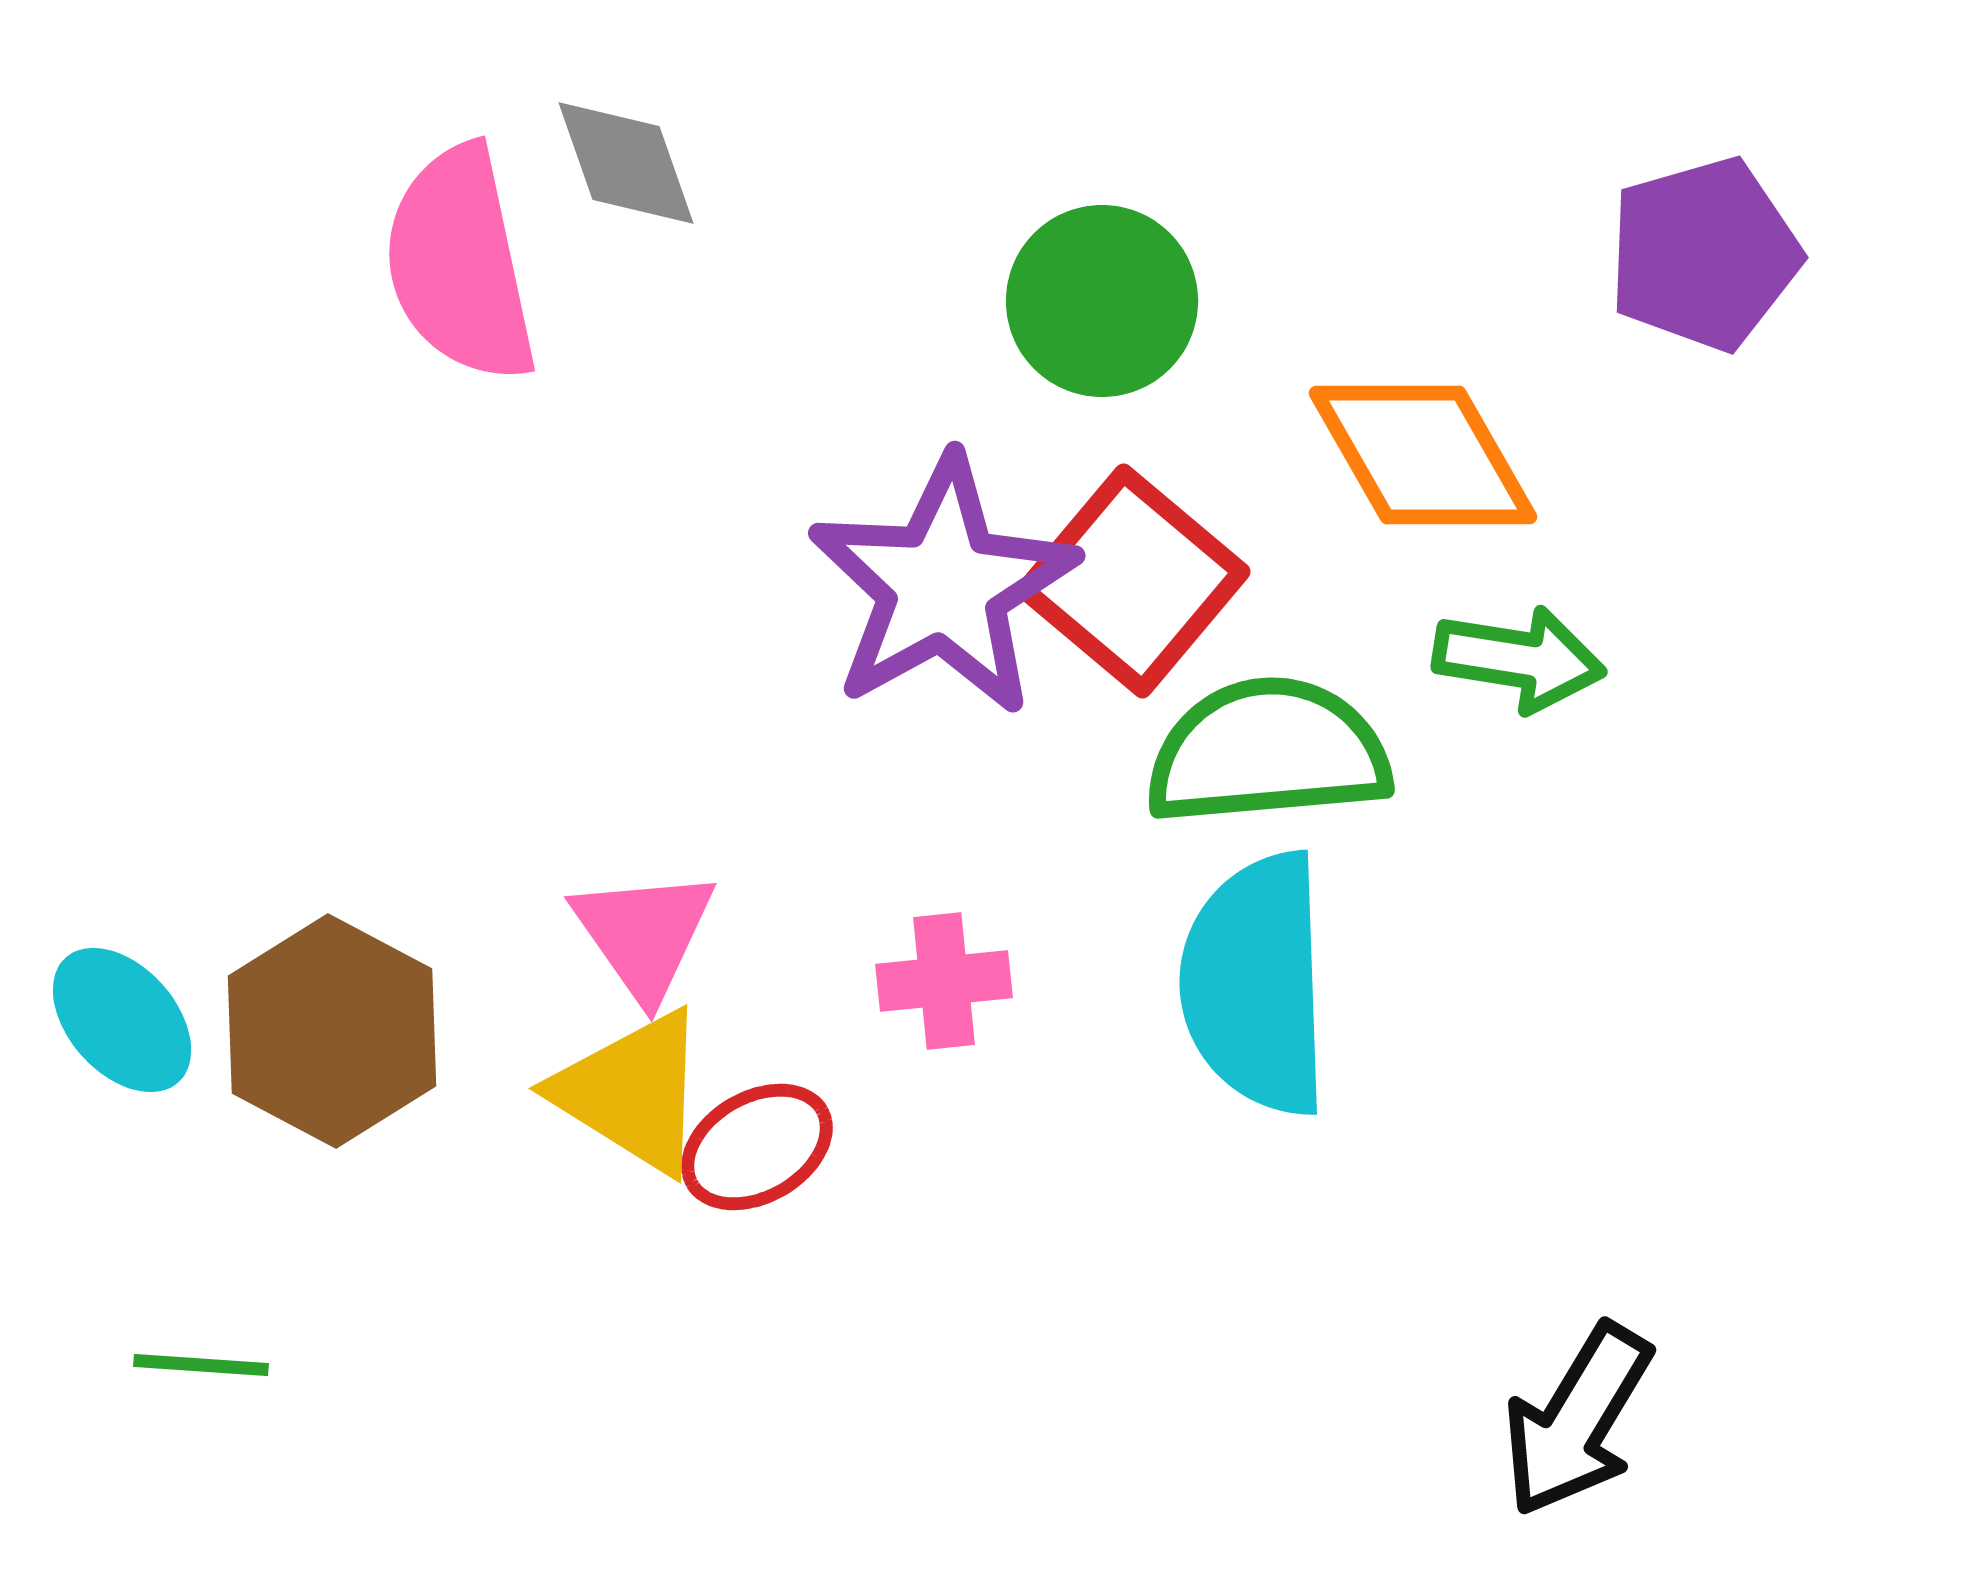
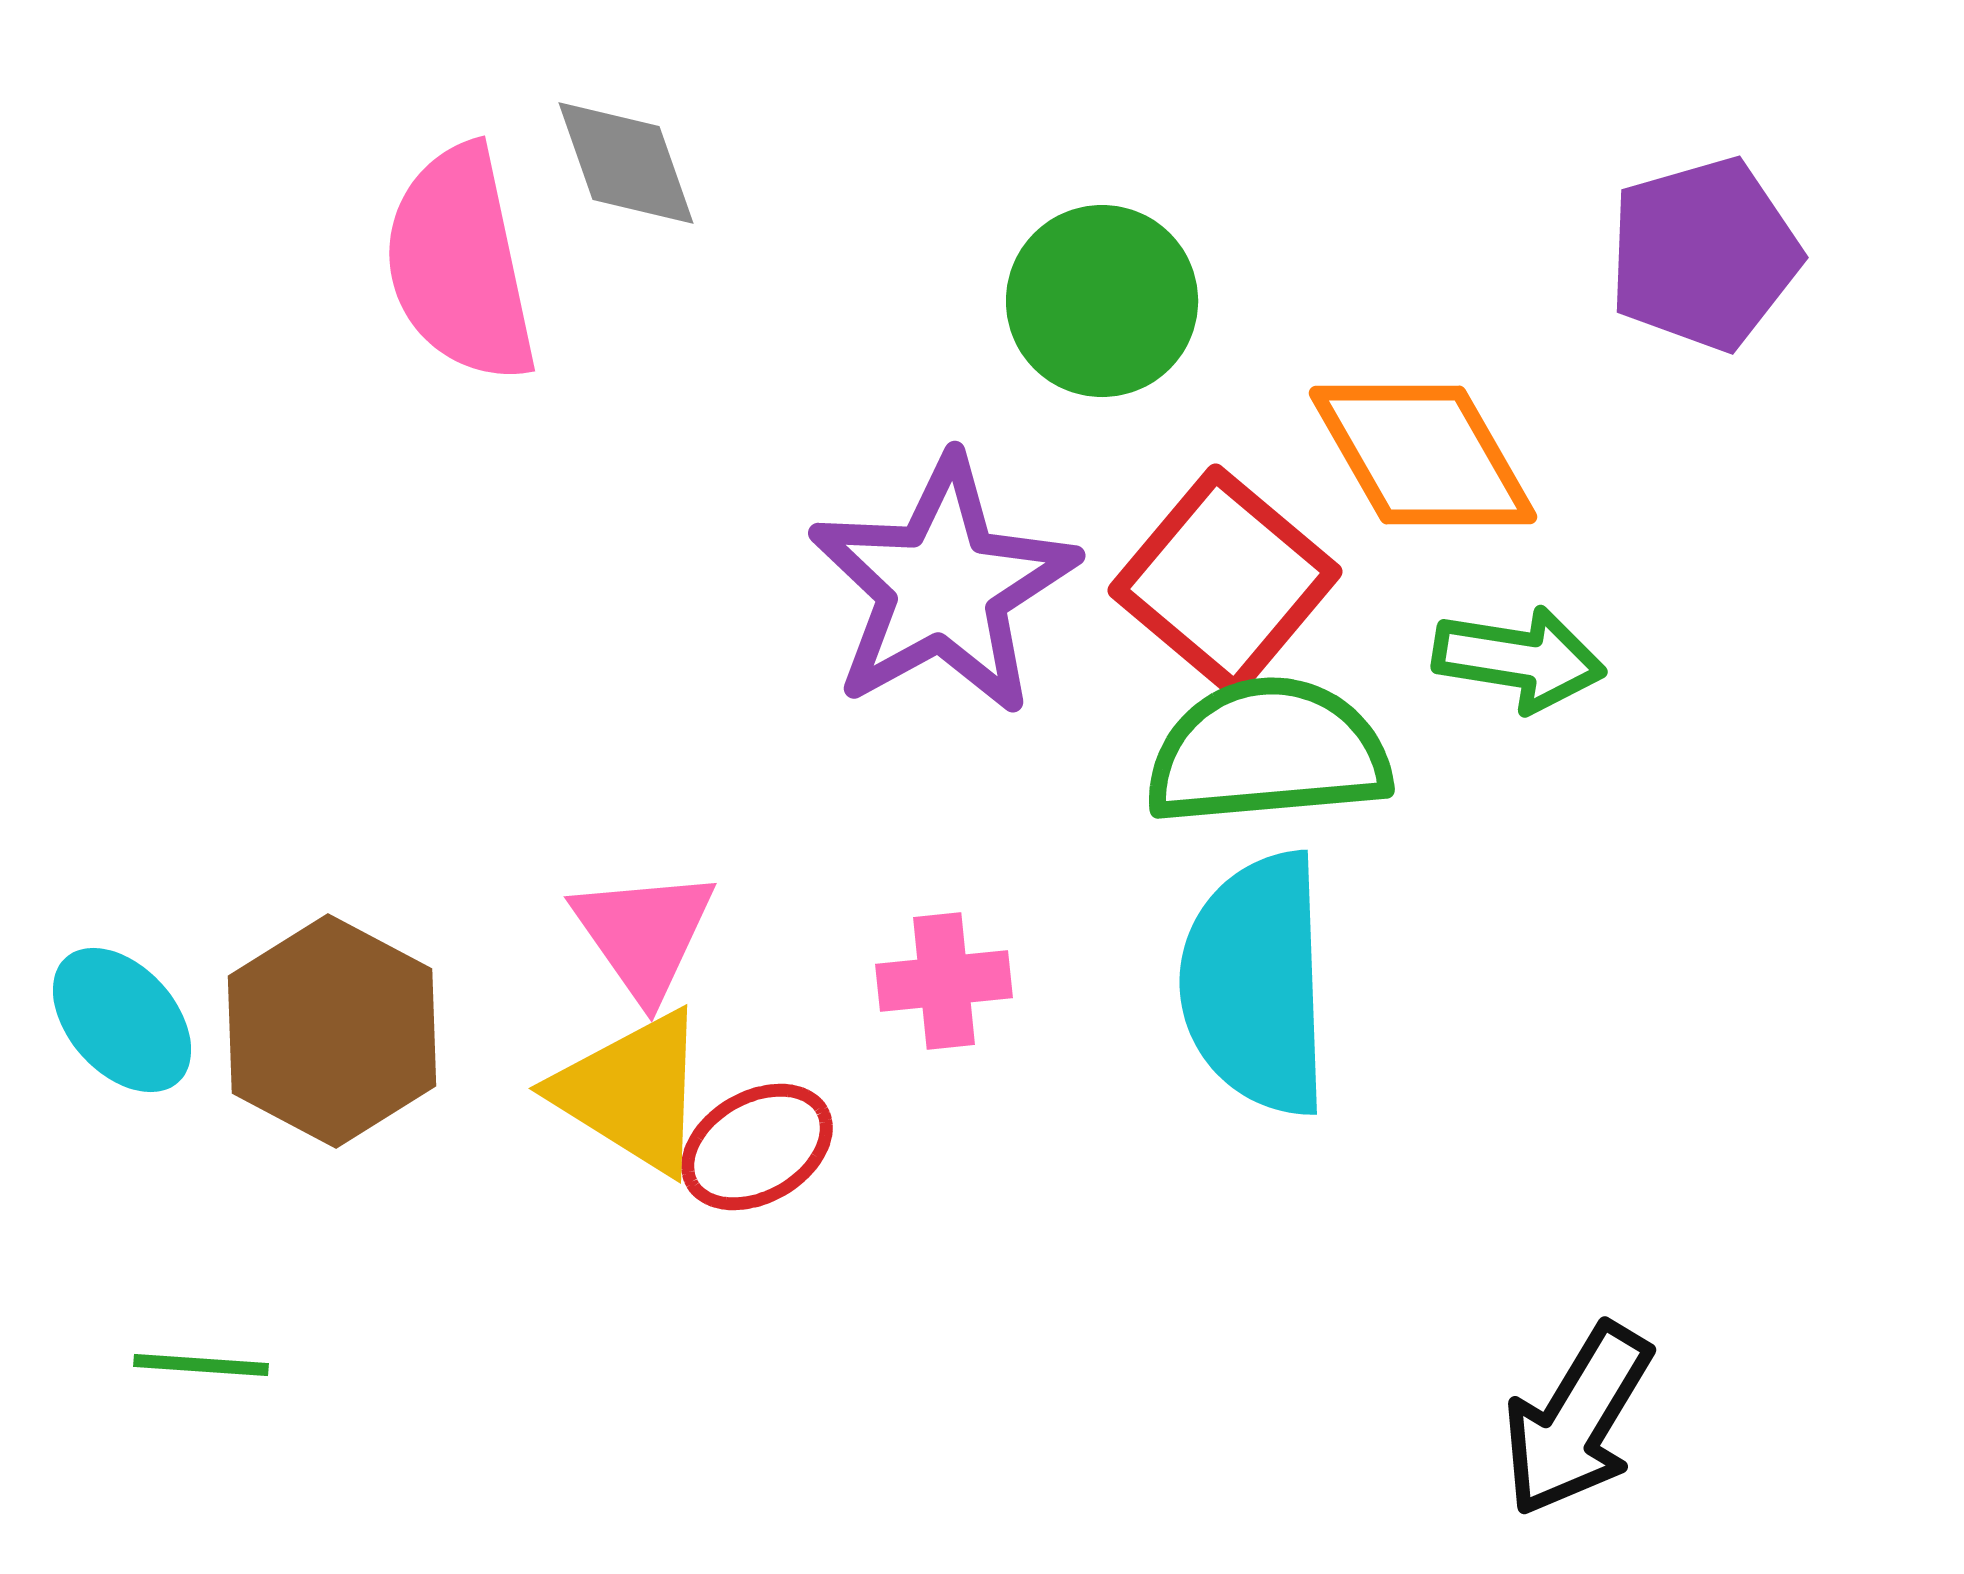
red square: moved 92 px right
